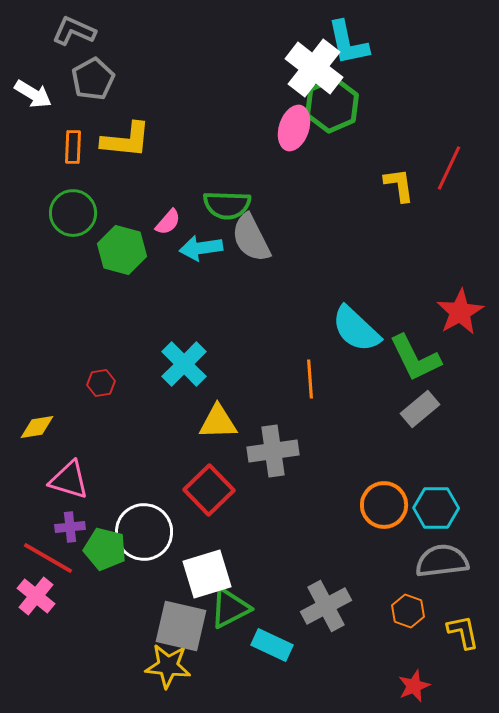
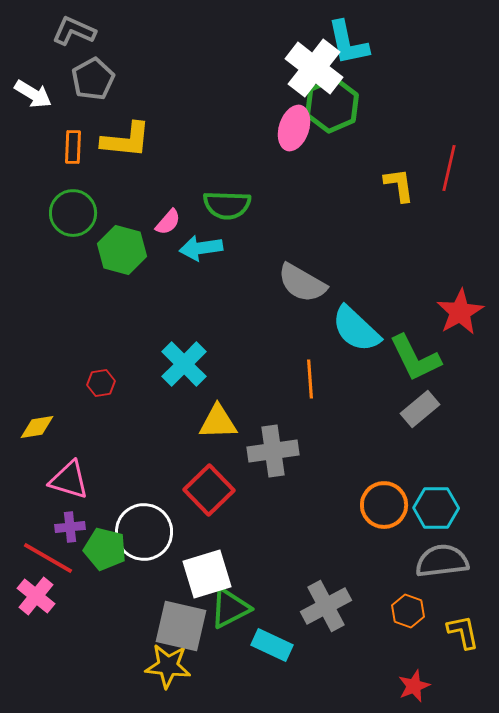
red line at (449, 168): rotated 12 degrees counterclockwise
gray semicircle at (251, 238): moved 51 px right, 45 px down; rotated 33 degrees counterclockwise
